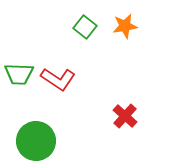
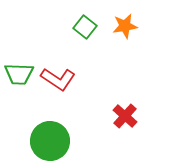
green circle: moved 14 px right
